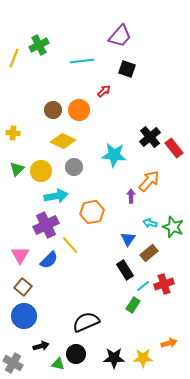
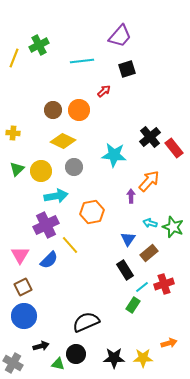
black square at (127, 69): rotated 36 degrees counterclockwise
cyan line at (143, 286): moved 1 px left, 1 px down
brown square at (23, 287): rotated 24 degrees clockwise
